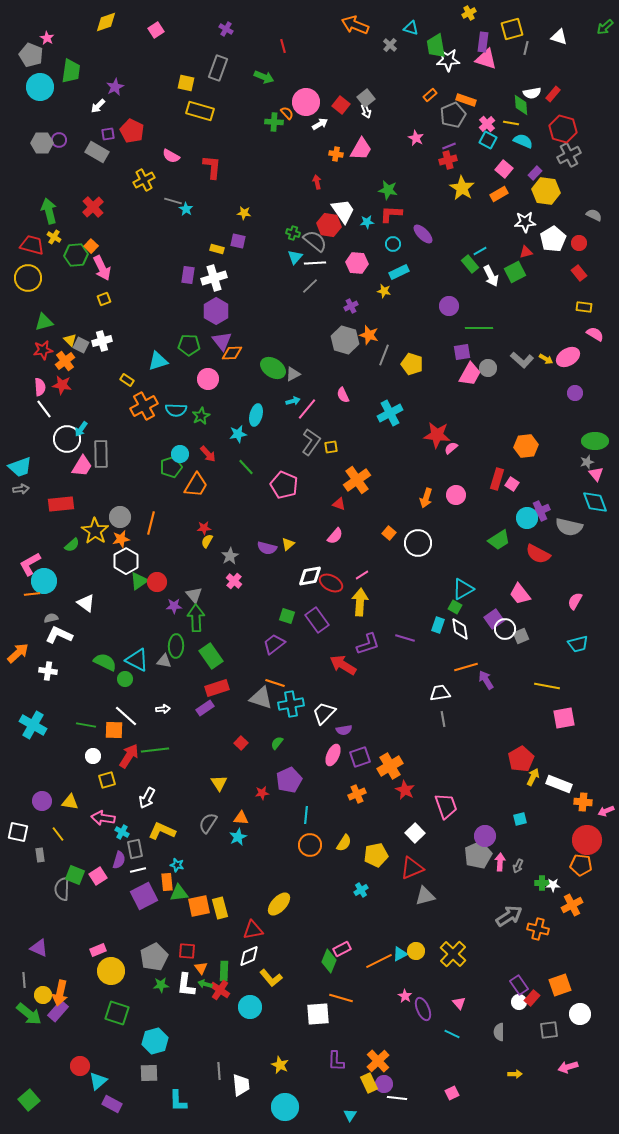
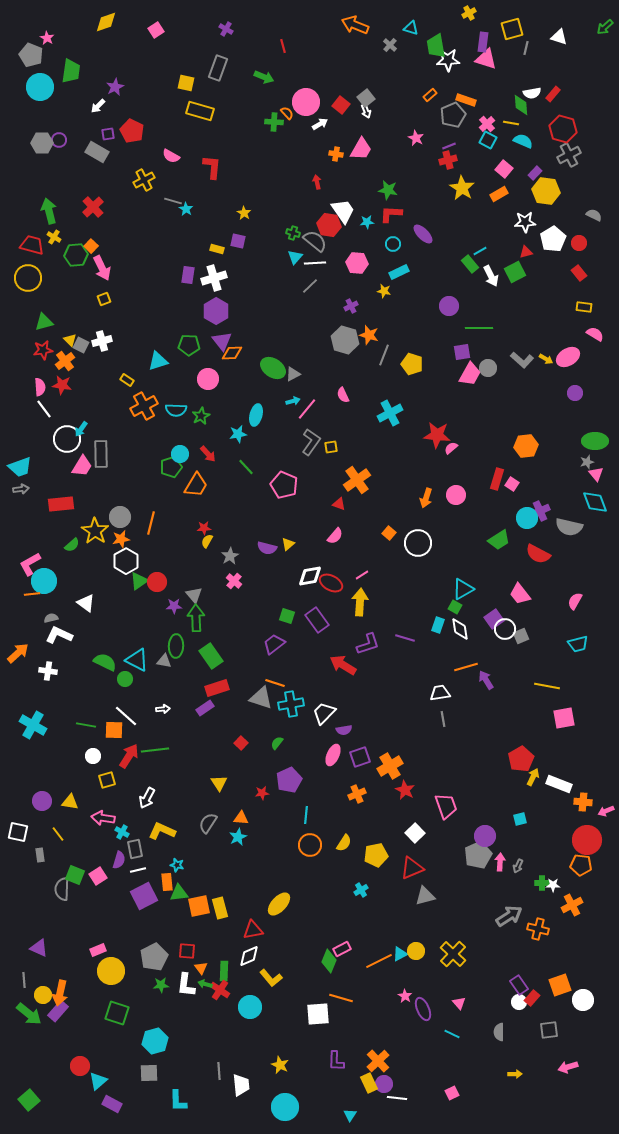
yellow star at (244, 213): rotated 24 degrees clockwise
white circle at (580, 1014): moved 3 px right, 14 px up
